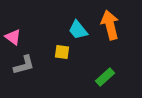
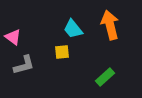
cyan trapezoid: moved 5 px left, 1 px up
yellow square: rotated 14 degrees counterclockwise
